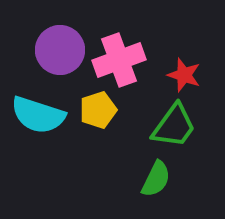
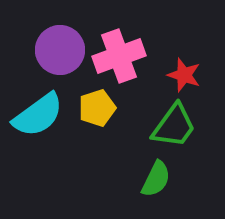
pink cross: moved 4 px up
yellow pentagon: moved 1 px left, 2 px up
cyan semicircle: rotated 54 degrees counterclockwise
